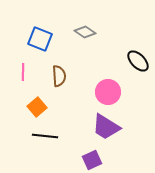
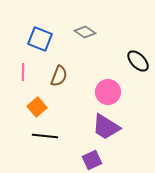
brown semicircle: rotated 25 degrees clockwise
